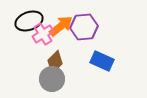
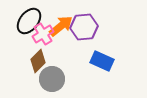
black ellipse: rotated 32 degrees counterclockwise
brown diamond: moved 17 px left, 1 px up
